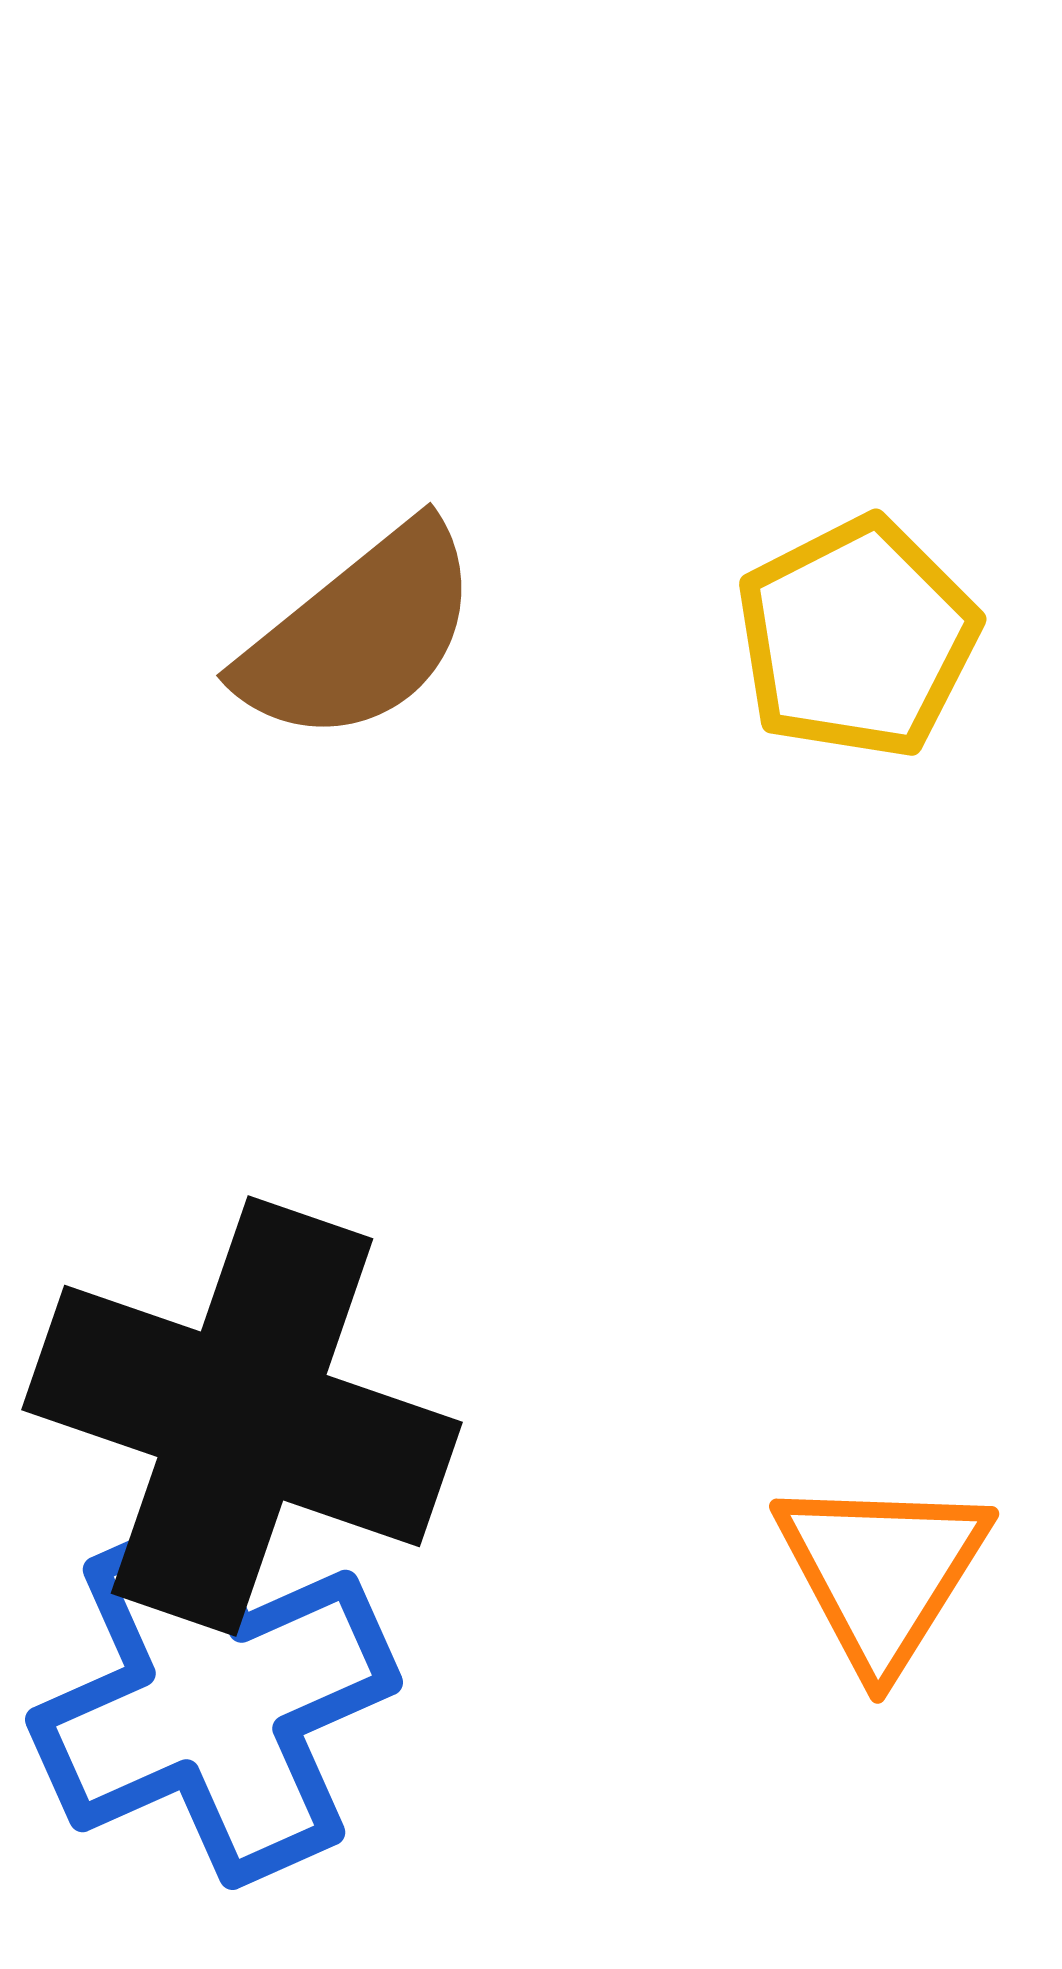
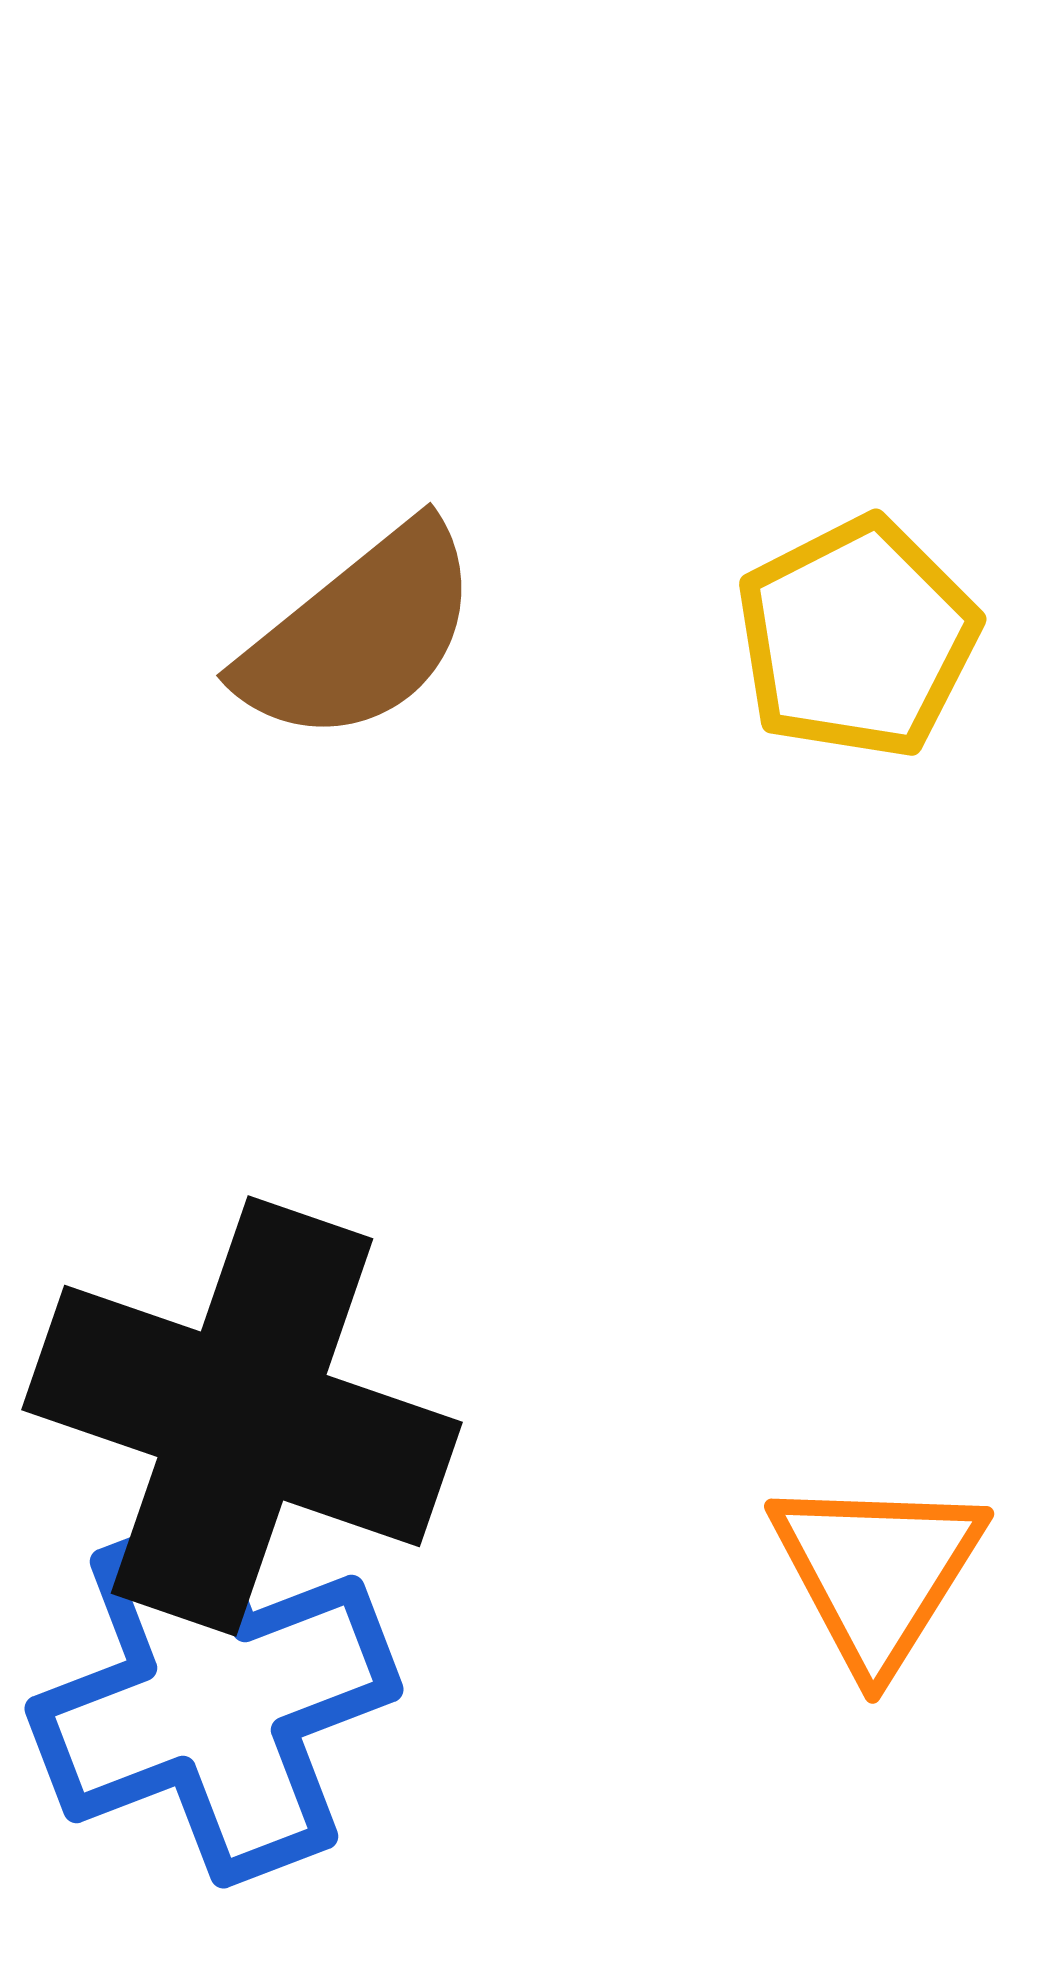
orange triangle: moved 5 px left
blue cross: moved 2 px up; rotated 3 degrees clockwise
